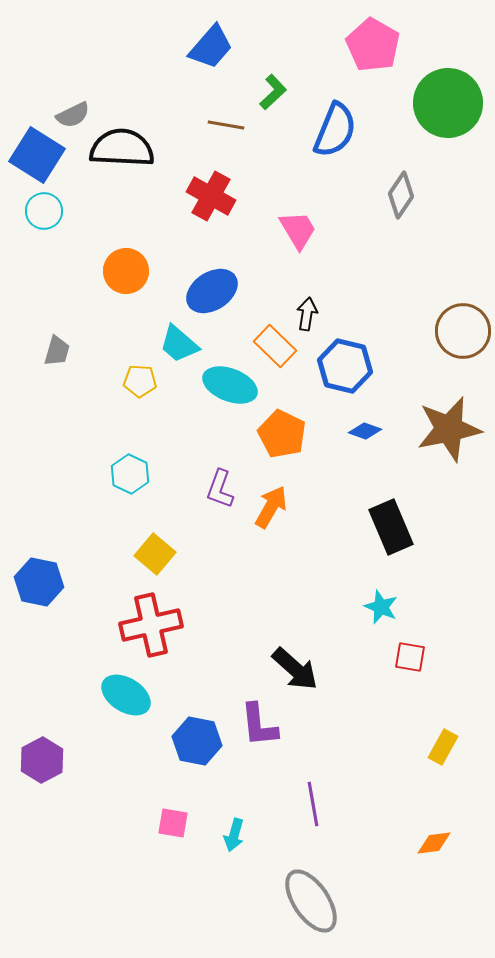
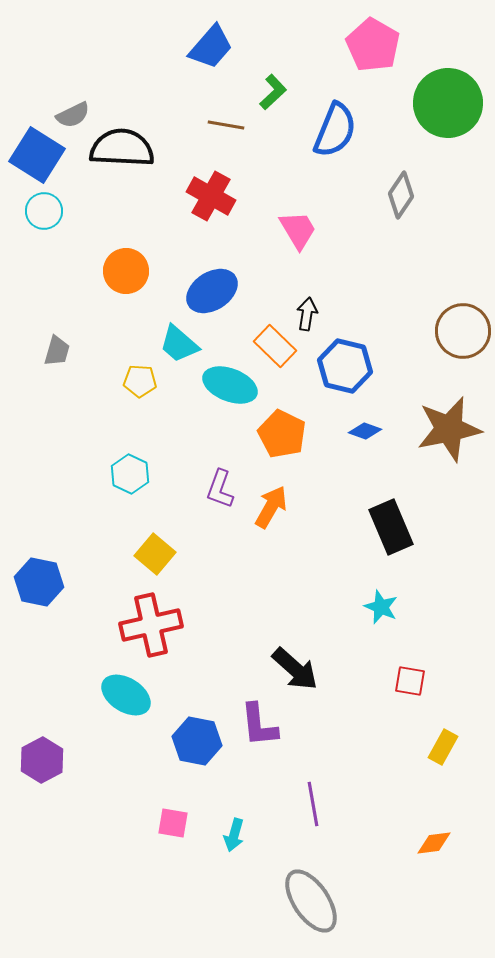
red square at (410, 657): moved 24 px down
